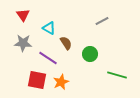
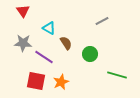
red triangle: moved 4 px up
purple line: moved 4 px left, 1 px up
red square: moved 1 px left, 1 px down
